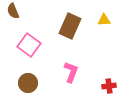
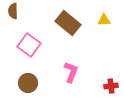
brown semicircle: rotated 21 degrees clockwise
brown rectangle: moved 2 px left, 3 px up; rotated 75 degrees counterclockwise
red cross: moved 2 px right
